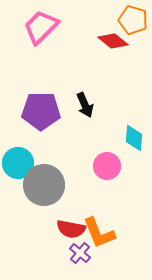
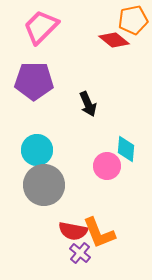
orange pentagon: rotated 28 degrees counterclockwise
red diamond: moved 1 px right, 1 px up
black arrow: moved 3 px right, 1 px up
purple pentagon: moved 7 px left, 30 px up
cyan diamond: moved 8 px left, 11 px down
cyan circle: moved 19 px right, 13 px up
red semicircle: moved 2 px right, 2 px down
